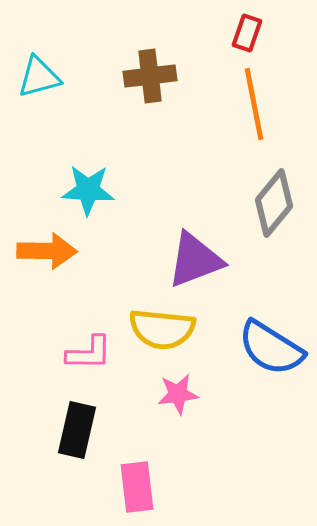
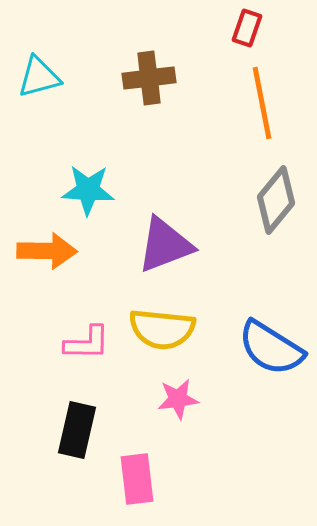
red rectangle: moved 5 px up
brown cross: moved 1 px left, 2 px down
orange line: moved 8 px right, 1 px up
gray diamond: moved 2 px right, 3 px up
purple triangle: moved 30 px left, 15 px up
pink L-shape: moved 2 px left, 10 px up
pink star: moved 5 px down
pink rectangle: moved 8 px up
